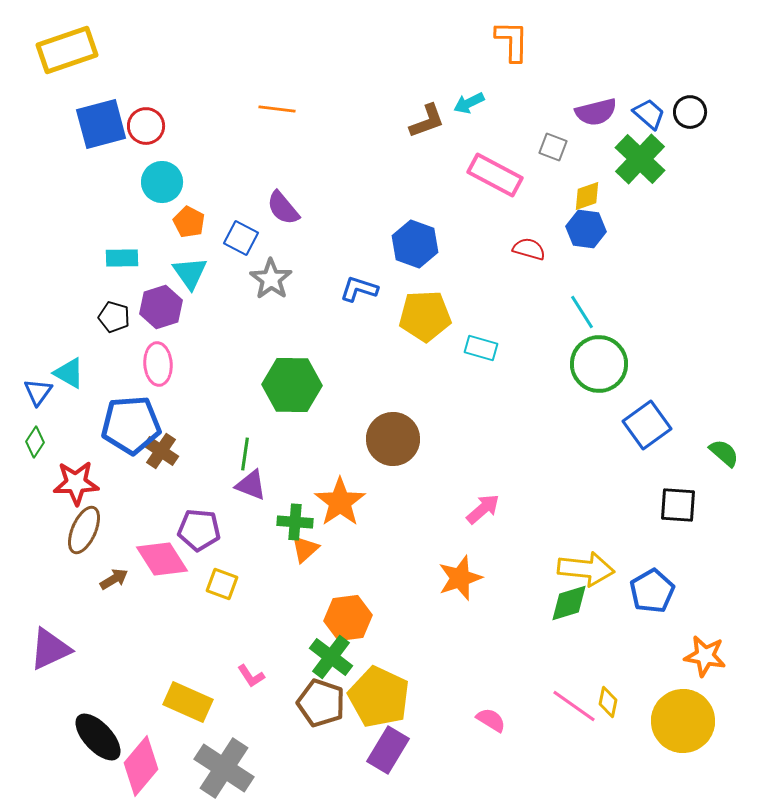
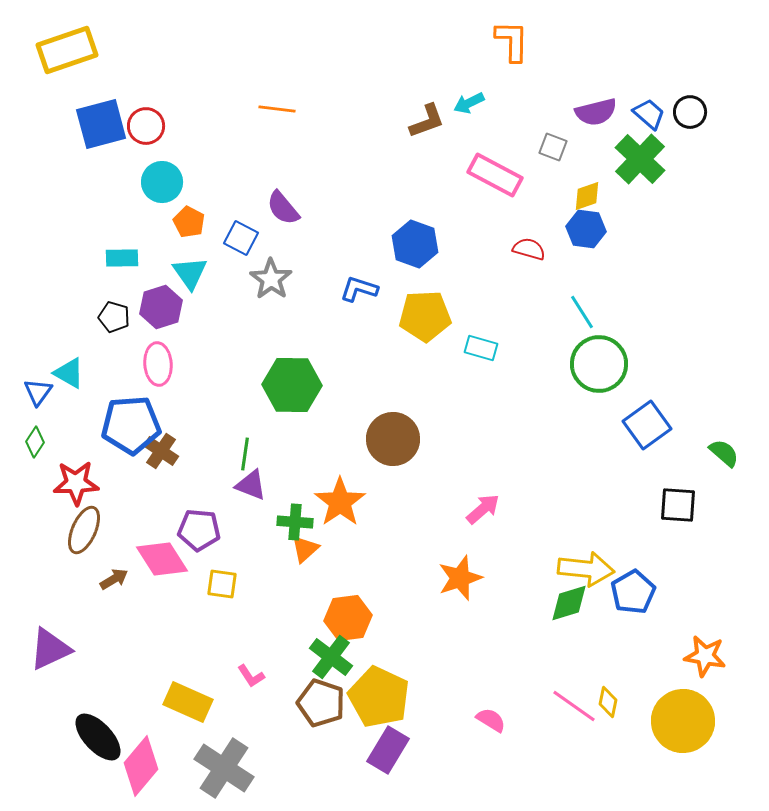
yellow square at (222, 584): rotated 12 degrees counterclockwise
blue pentagon at (652, 591): moved 19 px left, 1 px down
